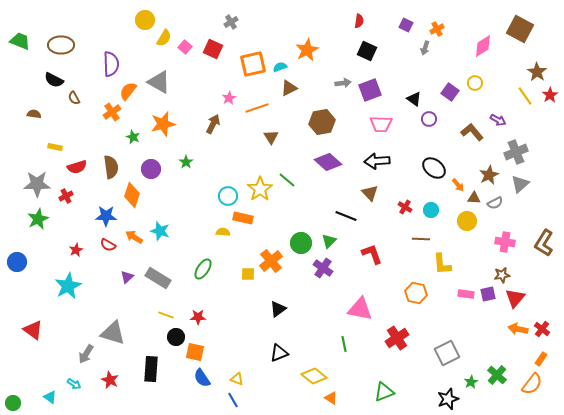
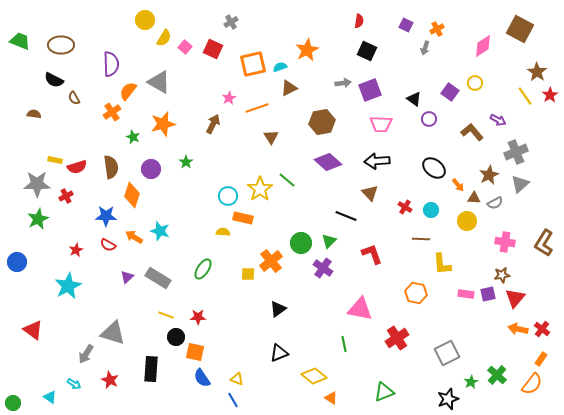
yellow rectangle at (55, 147): moved 13 px down
